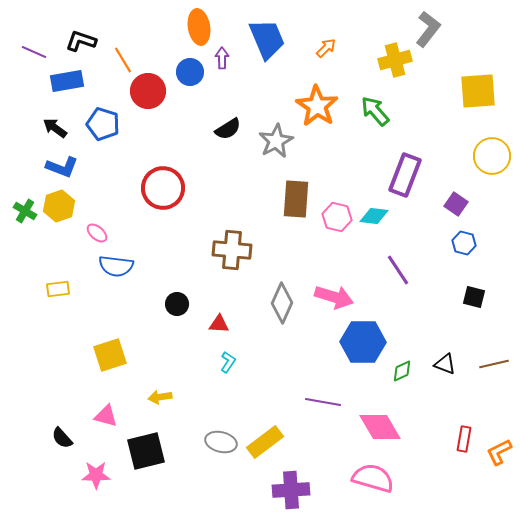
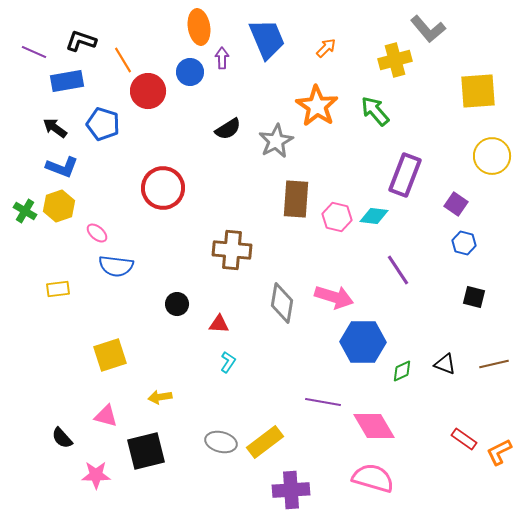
gray L-shape at (428, 29): rotated 102 degrees clockwise
gray diamond at (282, 303): rotated 15 degrees counterclockwise
pink diamond at (380, 427): moved 6 px left, 1 px up
red rectangle at (464, 439): rotated 65 degrees counterclockwise
